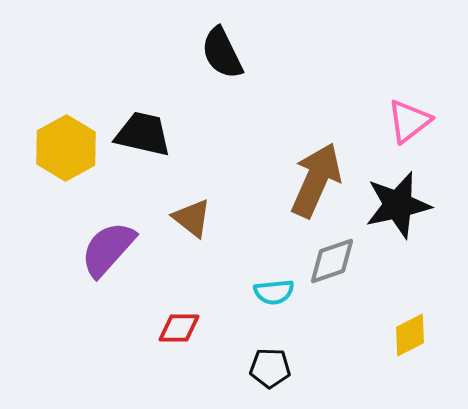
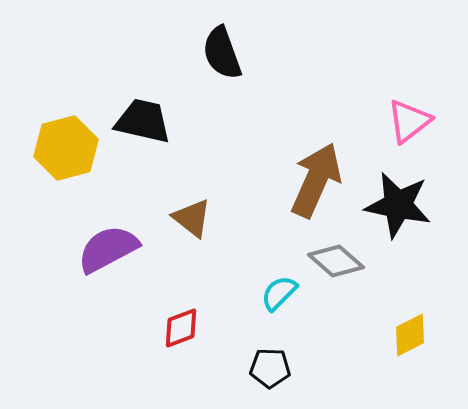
black semicircle: rotated 6 degrees clockwise
black trapezoid: moved 13 px up
yellow hexagon: rotated 14 degrees clockwise
black star: rotated 24 degrees clockwise
purple semicircle: rotated 20 degrees clockwise
gray diamond: moved 4 px right; rotated 60 degrees clockwise
cyan semicircle: moved 5 px right, 1 px down; rotated 141 degrees clockwise
red diamond: moved 2 px right; rotated 21 degrees counterclockwise
